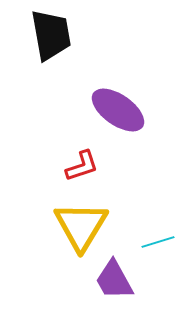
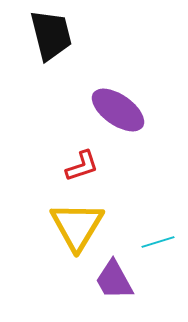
black trapezoid: rotated 4 degrees counterclockwise
yellow triangle: moved 4 px left
